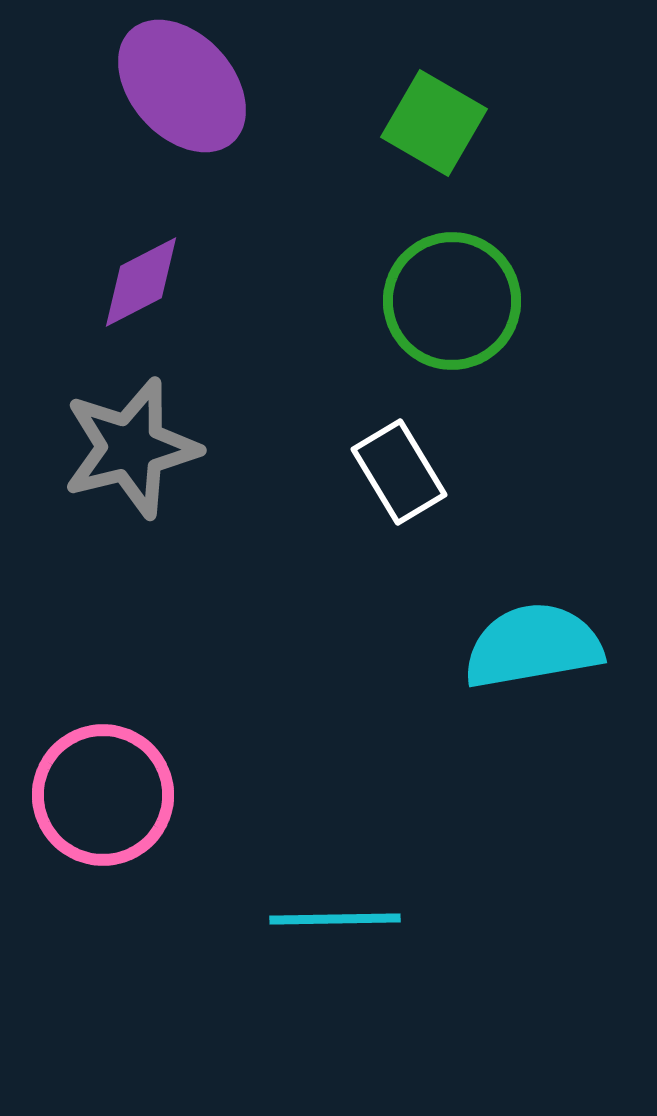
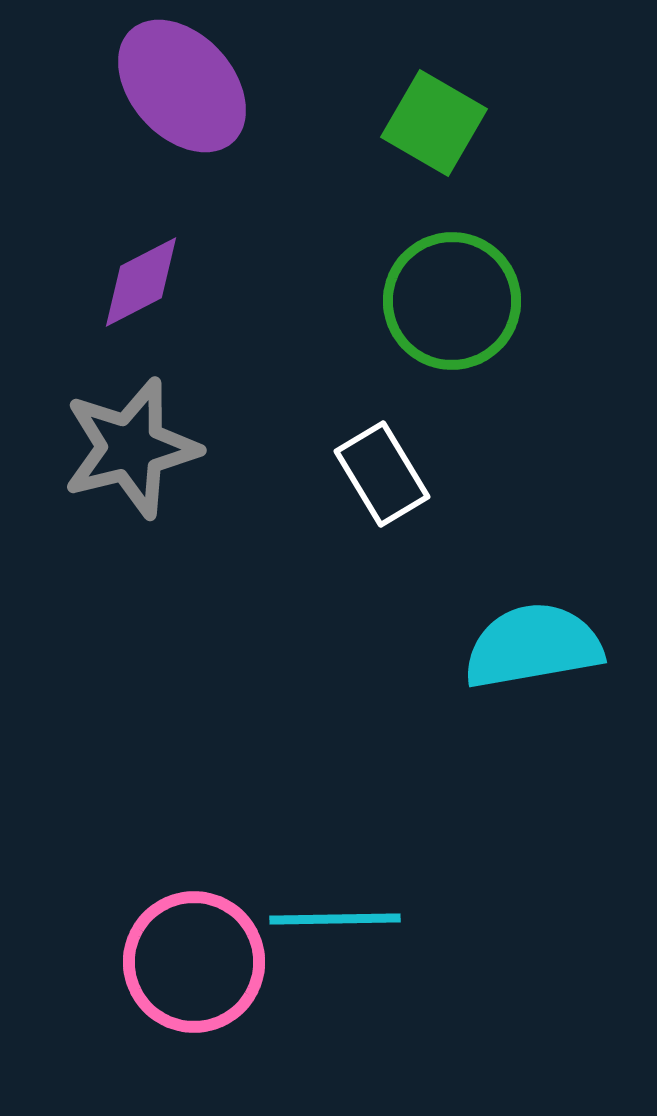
white rectangle: moved 17 px left, 2 px down
pink circle: moved 91 px right, 167 px down
